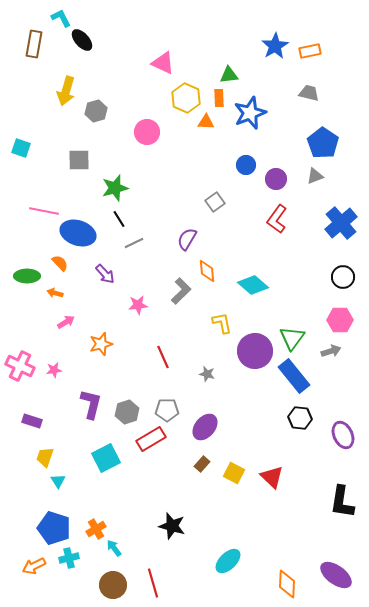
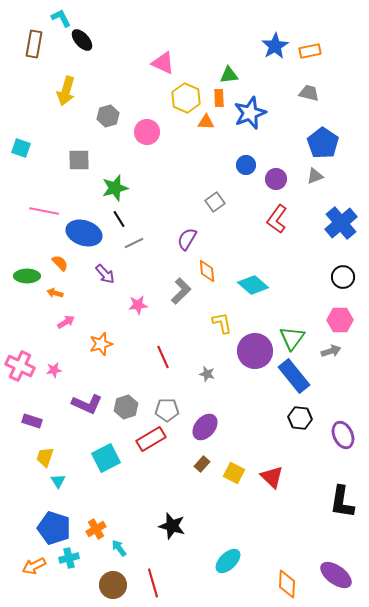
gray hexagon at (96, 111): moved 12 px right, 5 px down
blue ellipse at (78, 233): moved 6 px right
purple L-shape at (91, 404): moved 4 px left; rotated 100 degrees clockwise
gray hexagon at (127, 412): moved 1 px left, 5 px up
cyan arrow at (114, 548): moved 5 px right
